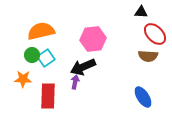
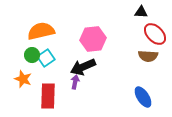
orange star: rotated 18 degrees clockwise
